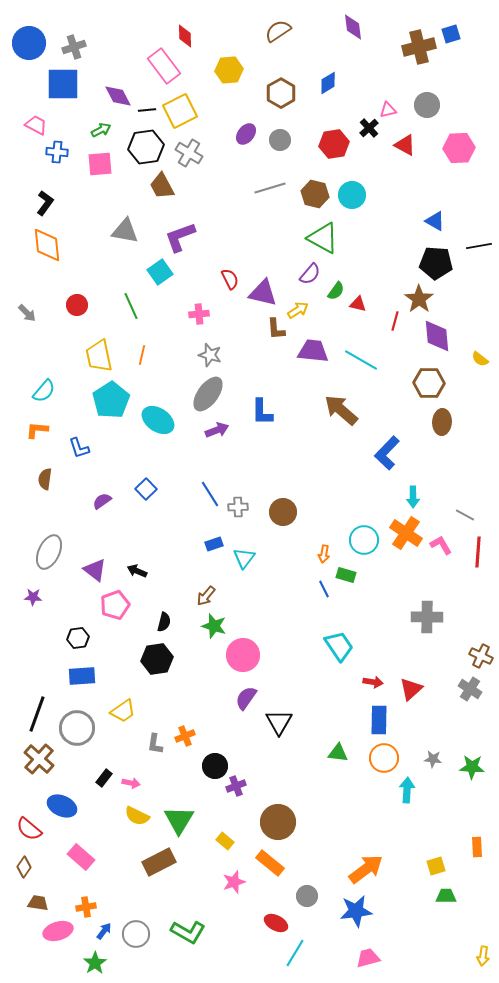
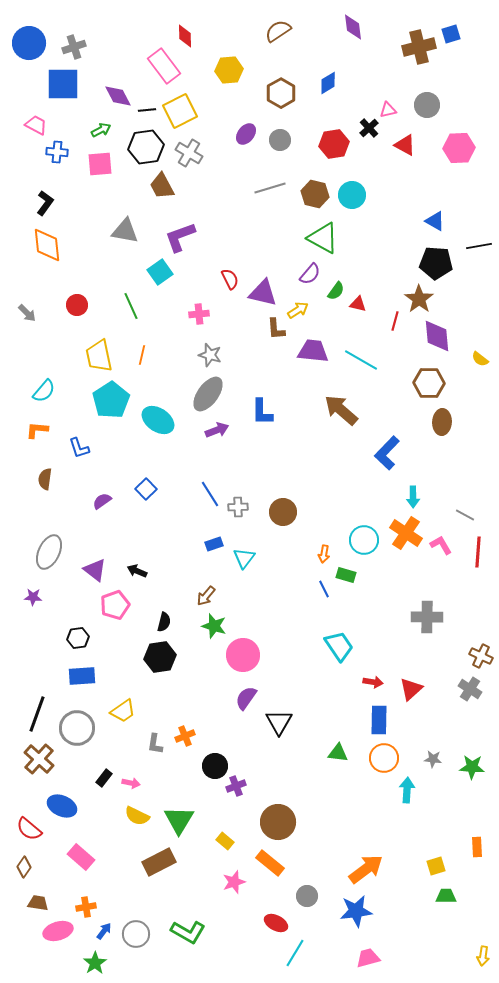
black hexagon at (157, 659): moved 3 px right, 2 px up
